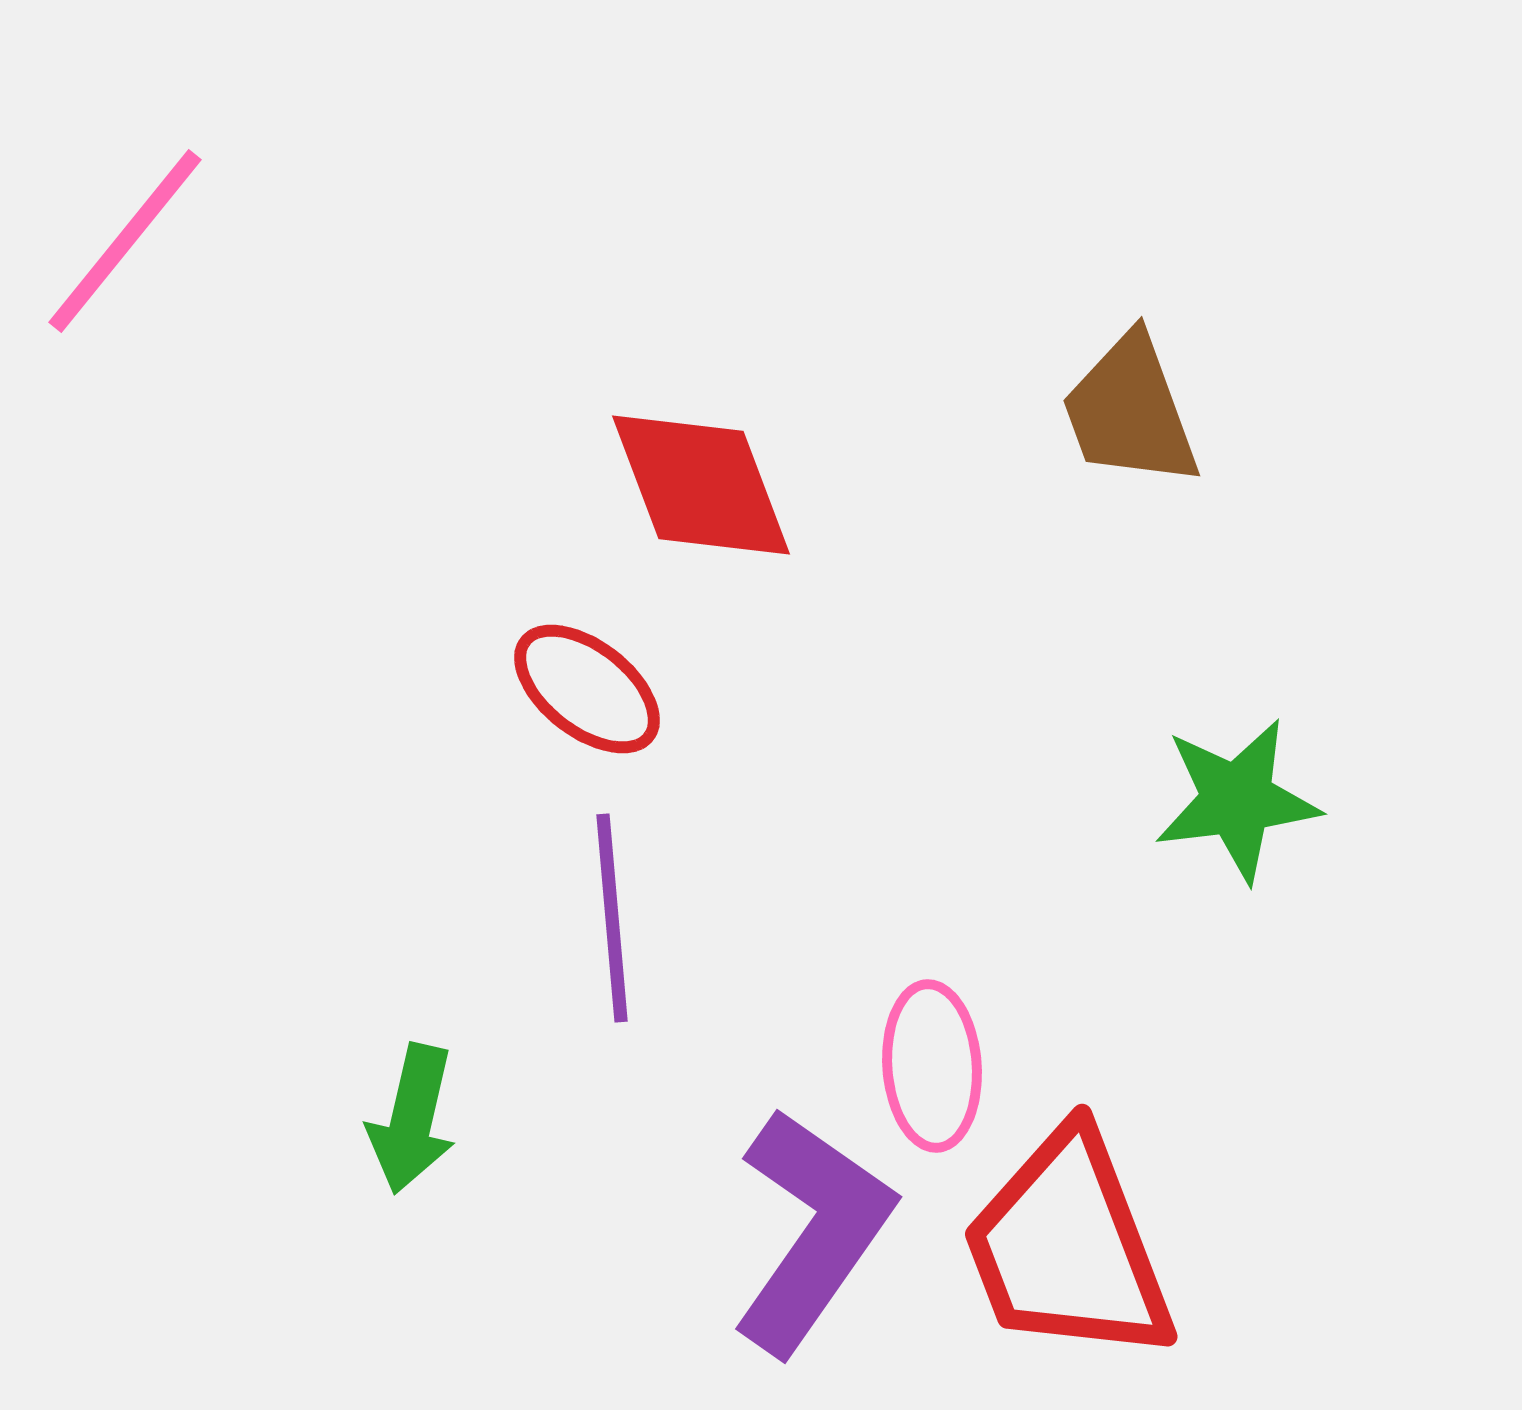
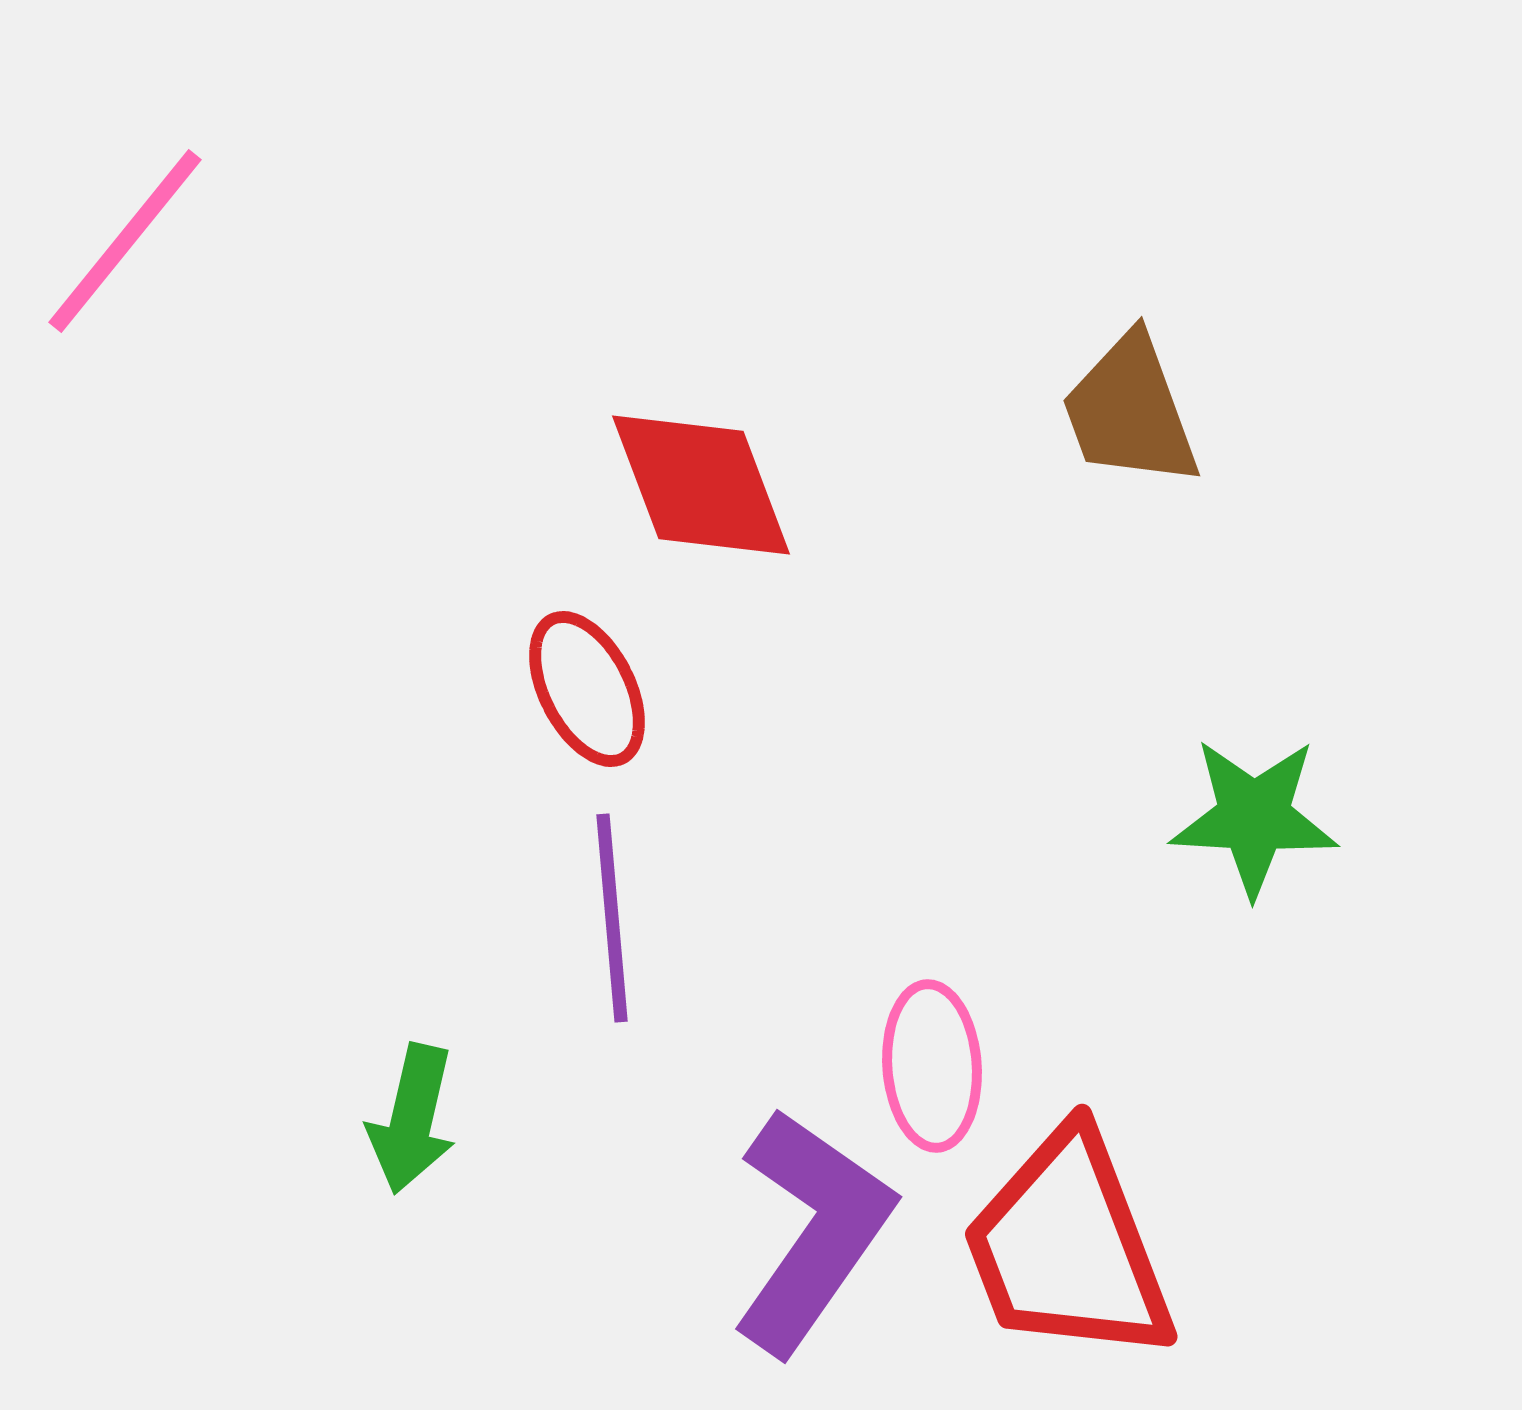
red ellipse: rotated 25 degrees clockwise
green star: moved 17 px right, 17 px down; rotated 10 degrees clockwise
